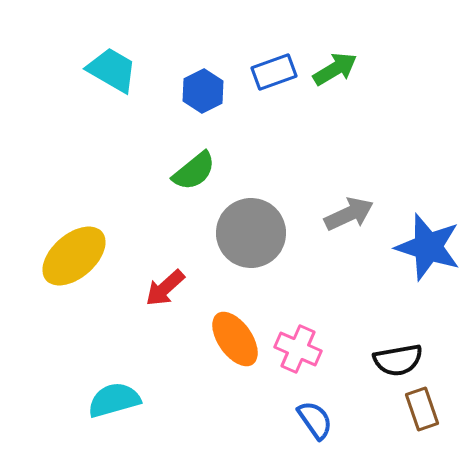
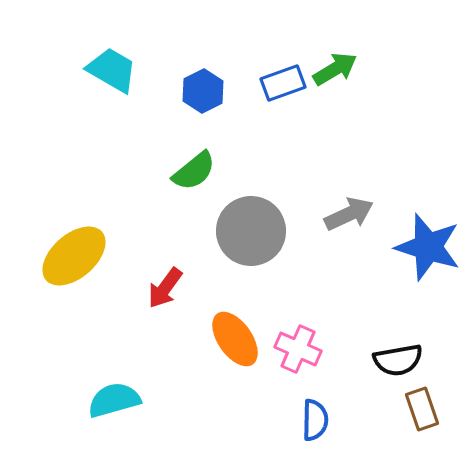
blue rectangle: moved 9 px right, 11 px down
gray circle: moved 2 px up
red arrow: rotated 12 degrees counterclockwise
blue semicircle: rotated 36 degrees clockwise
